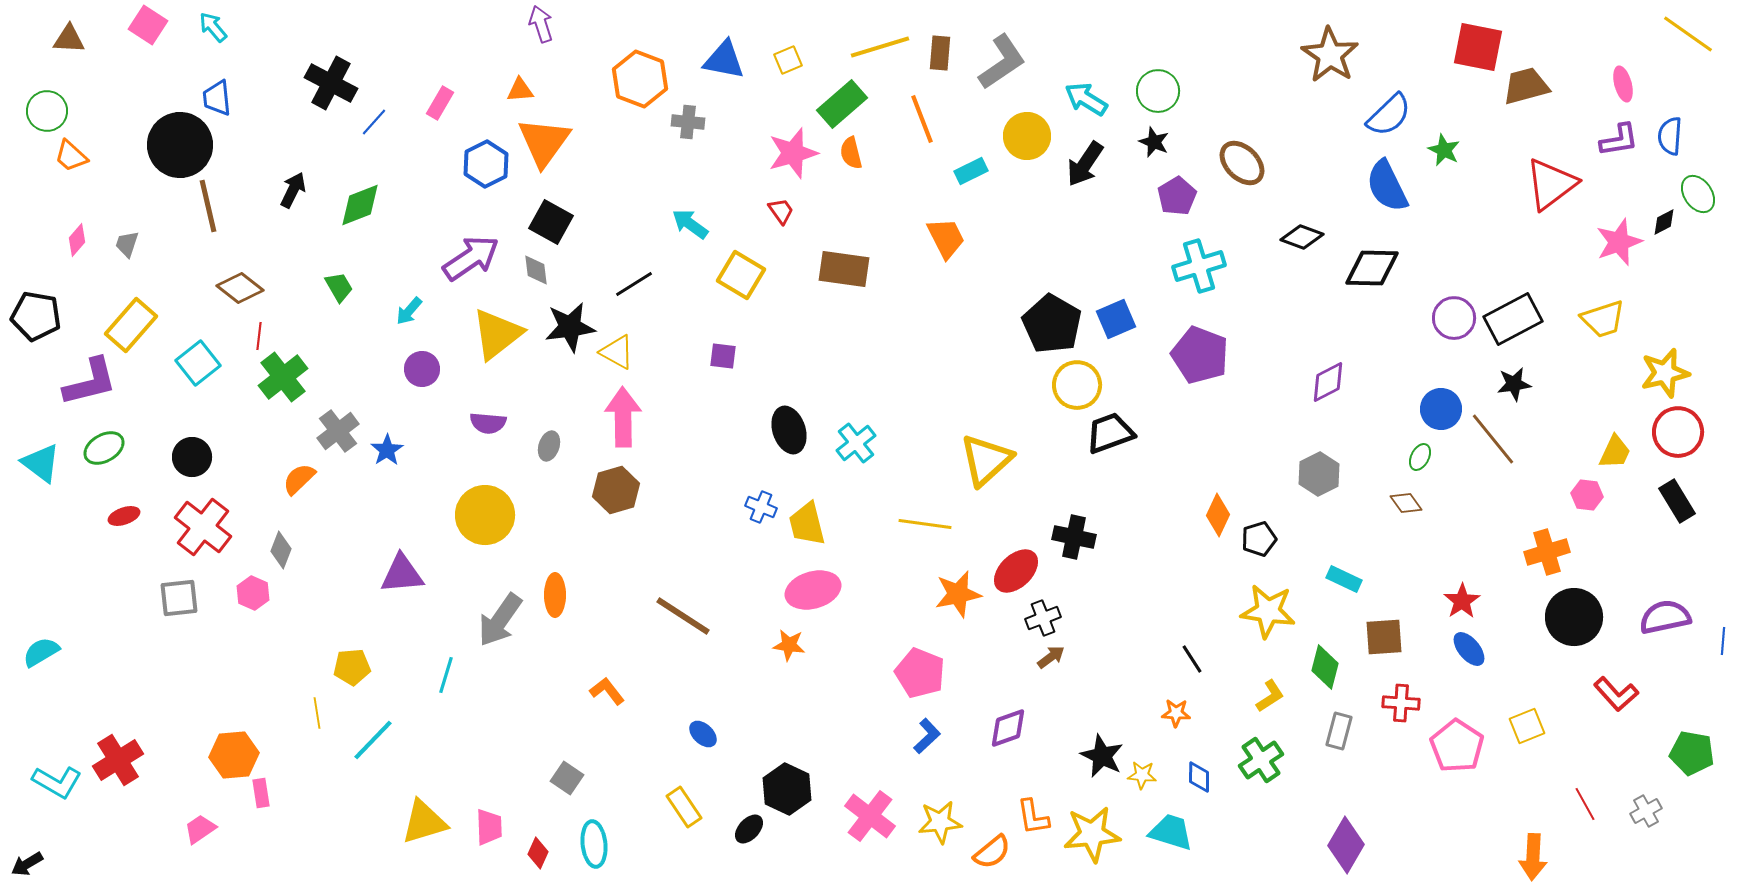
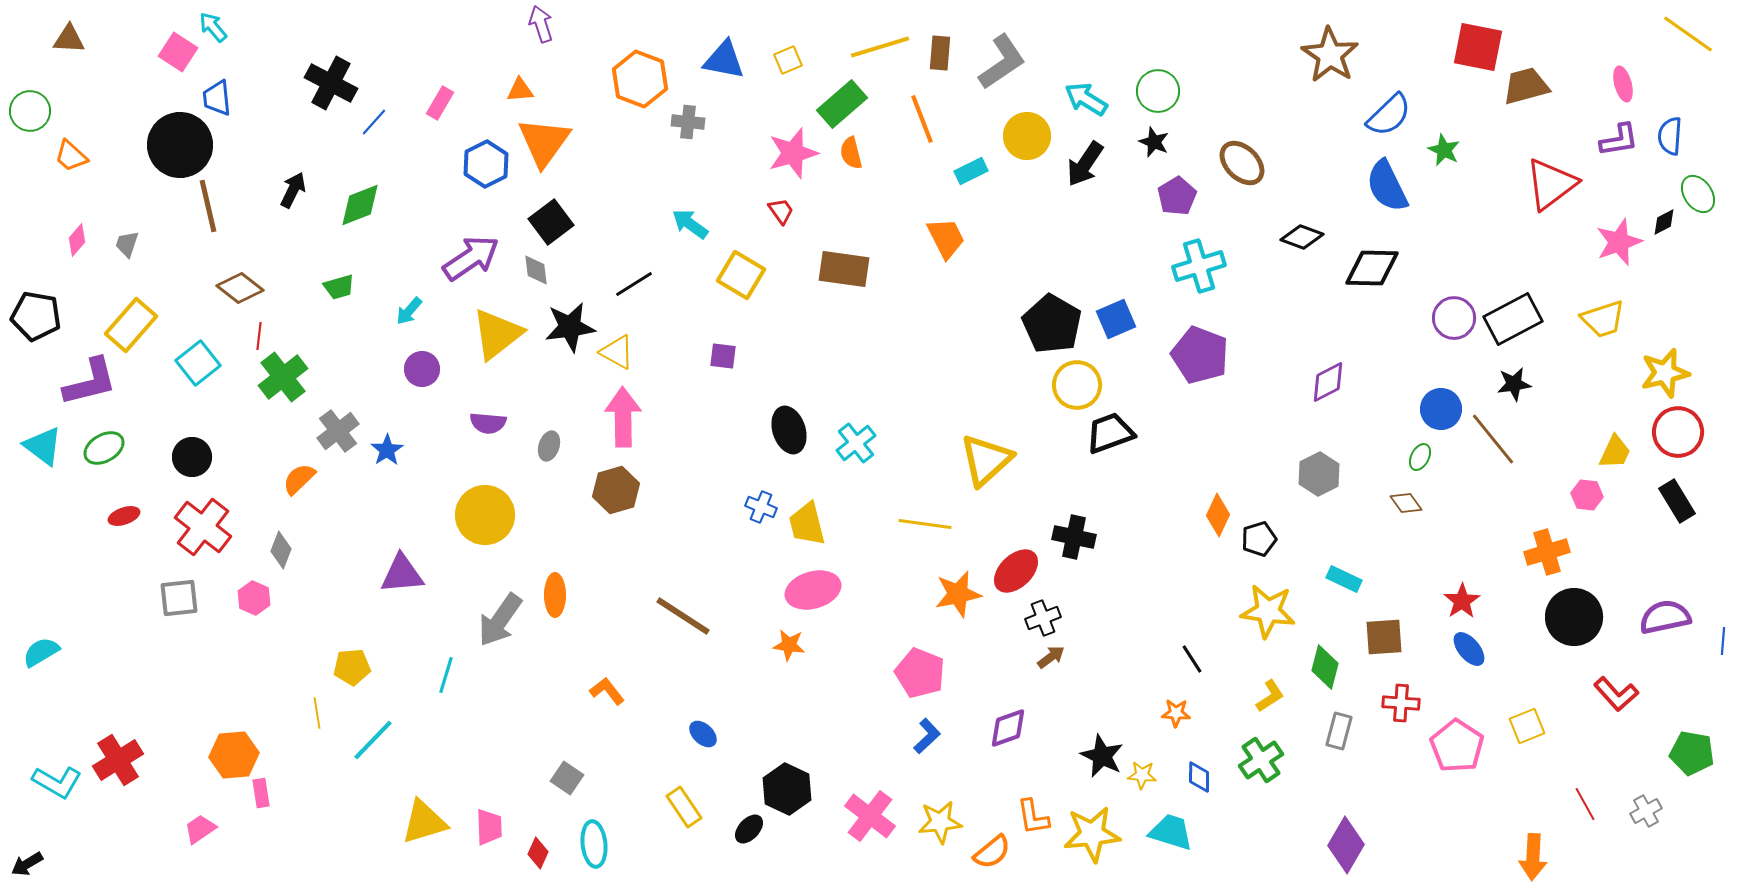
pink square at (148, 25): moved 30 px right, 27 px down
green circle at (47, 111): moved 17 px left
black square at (551, 222): rotated 24 degrees clockwise
green trapezoid at (339, 287): rotated 104 degrees clockwise
cyan triangle at (41, 463): moved 2 px right, 17 px up
pink hexagon at (253, 593): moved 1 px right, 5 px down
